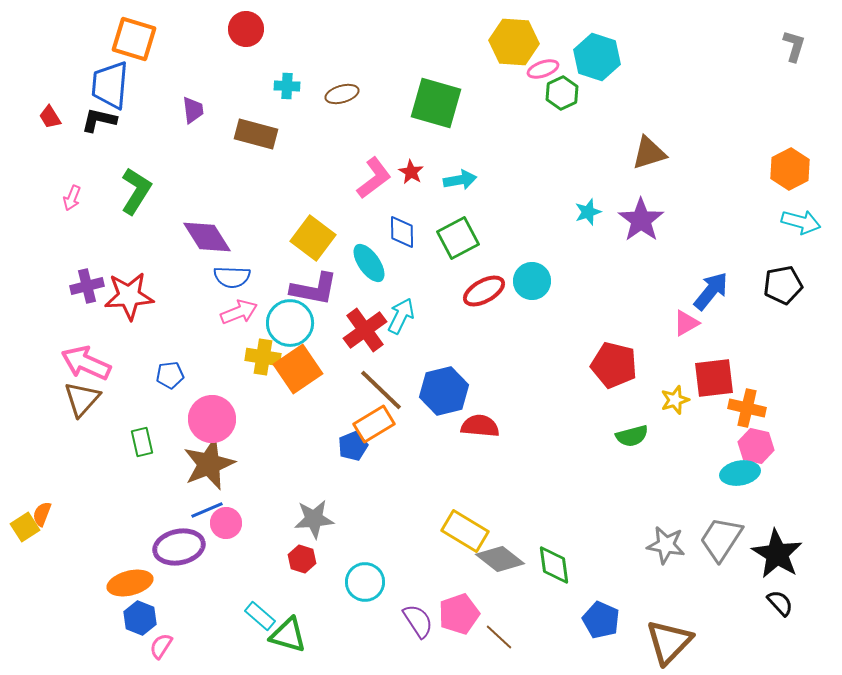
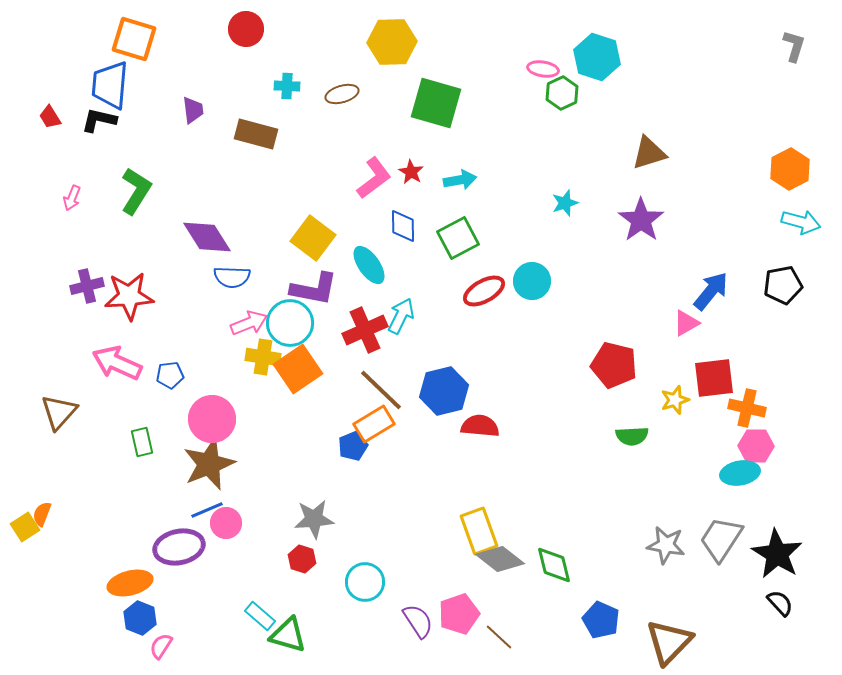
yellow hexagon at (514, 42): moved 122 px left; rotated 6 degrees counterclockwise
pink ellipse at (543, 69): rotated 28 degrees clockwise
cyan star at (588, 212): moved 23 px left, 9 px up
blue diamond at (402, 232): moved 1 px right, 6 px up
cyan ellipse at (369, 263): moved 2 px down
pink arrow at (239, 312): moved 10 px right, 11 px down
red cross at (365, 330): rotated 12 degrees clockwise
pink arrow at (86, 363): moved 31 px right
brown triangle at (82, 399): moved 23 px left, 13 px down
green semicircle at (632, 436): rotated 12 degrees clockwise
pink hexagon at (756, 446): rotated 12 degrees counterclockwise
yellow rectangle at (465, 531): moved 14 px right; rotated 39 degrees clockwise
green diamond at (554, 565): rotated 6 degrees counterclockwise
